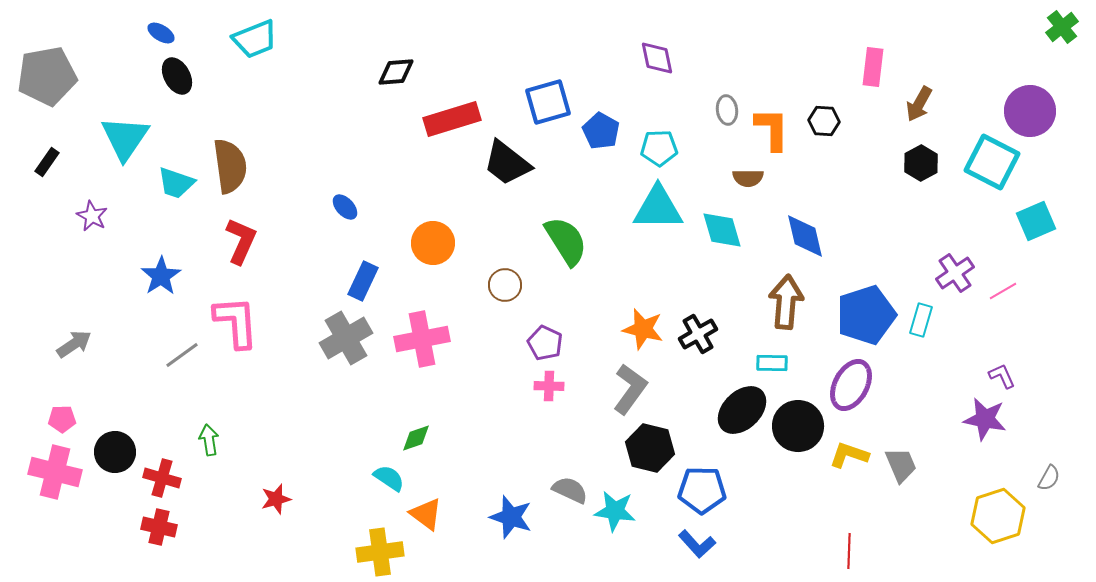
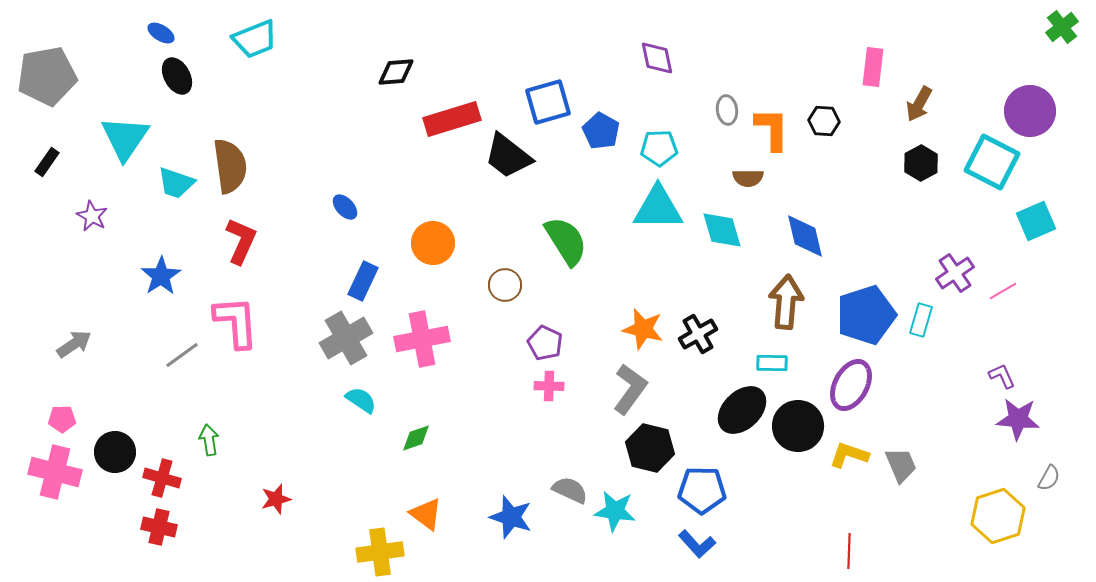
black trapezoid at (507, 163): moved 1 px right, 7 px up
purple star at (985, 419): moved 33 px right; rotated 6 degrees counterclockwise
cyan semicircle at (389, 478): moved 28 px left, 78 px up
